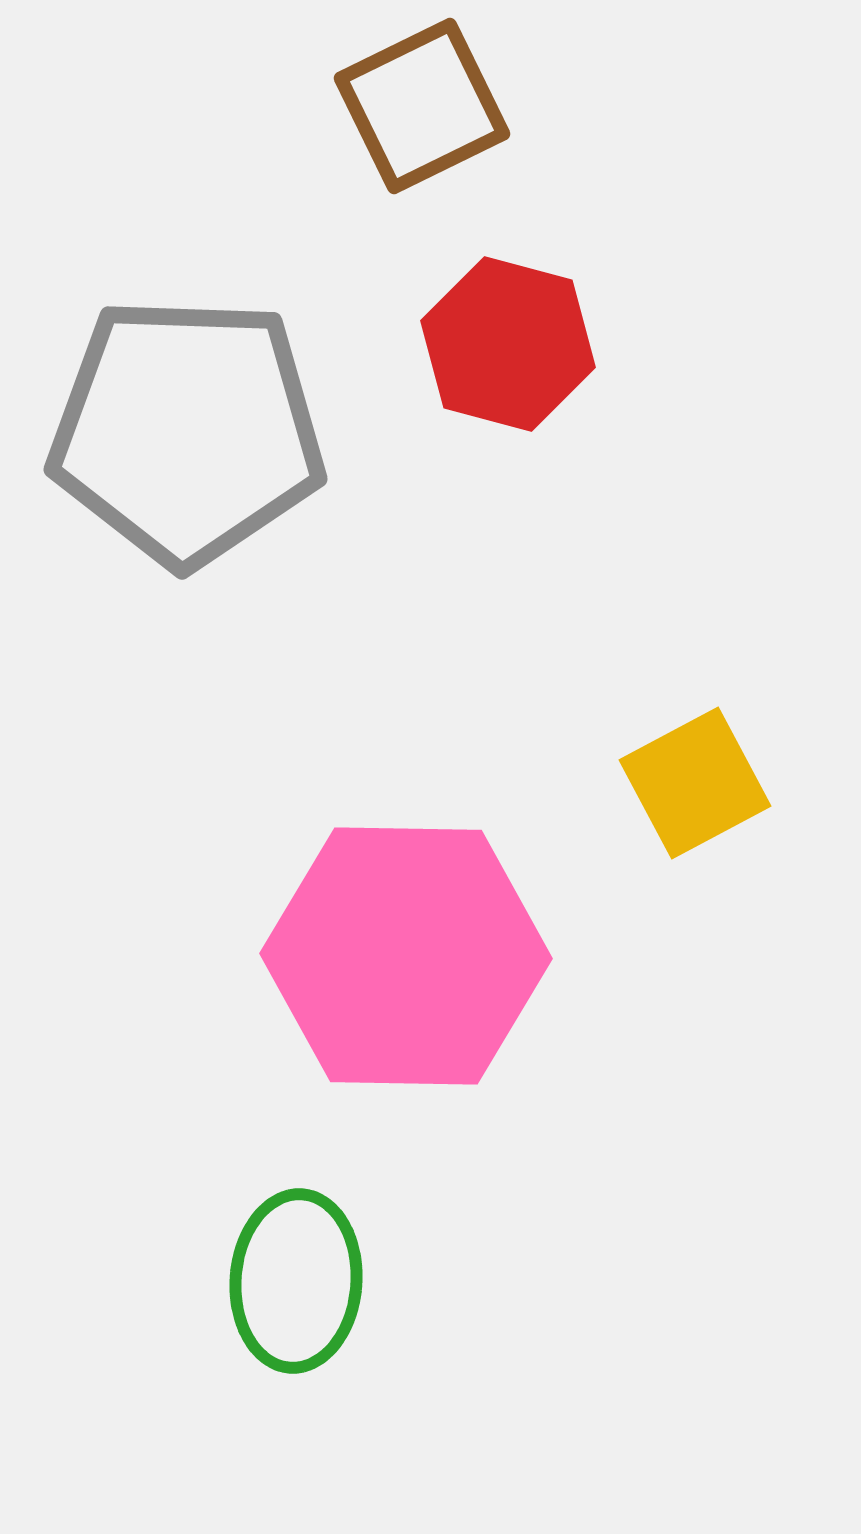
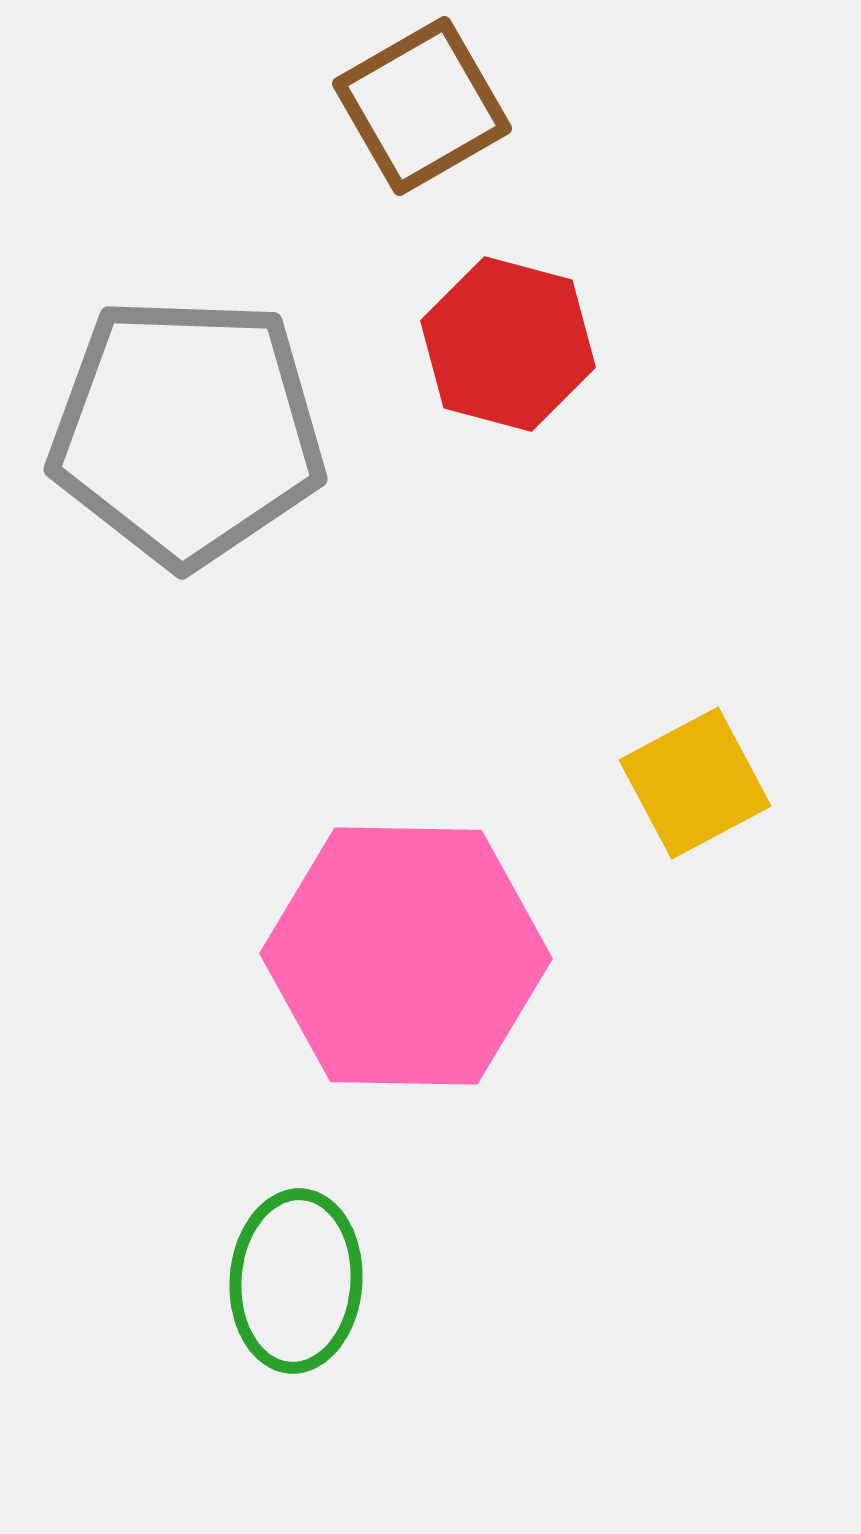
brown square: rotated 4 degrees counterclockwise
